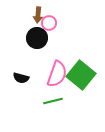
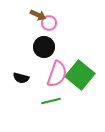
brown arrow: rotated 70 degrees counterclockwise
black circle: moved 7 px right, 9 px down
green square: moved 1 px left
green line: moved 2 px left
